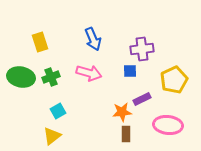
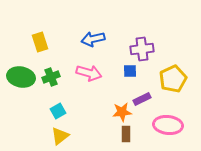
blue arrow: rotated 100 degrees clockwise
yellow pentagon: moved 1 px left, 1 px up
yellow triangle: moved 8 px right
